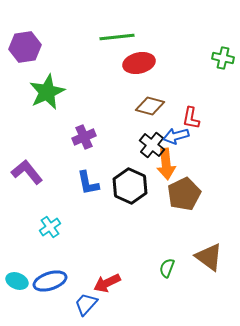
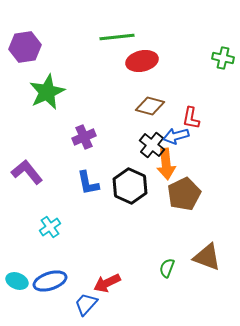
red ellipse: moved 3 px right, 2 px up
brown triangle: moved 2 px left; rotated 16 degrees counterclockwise
